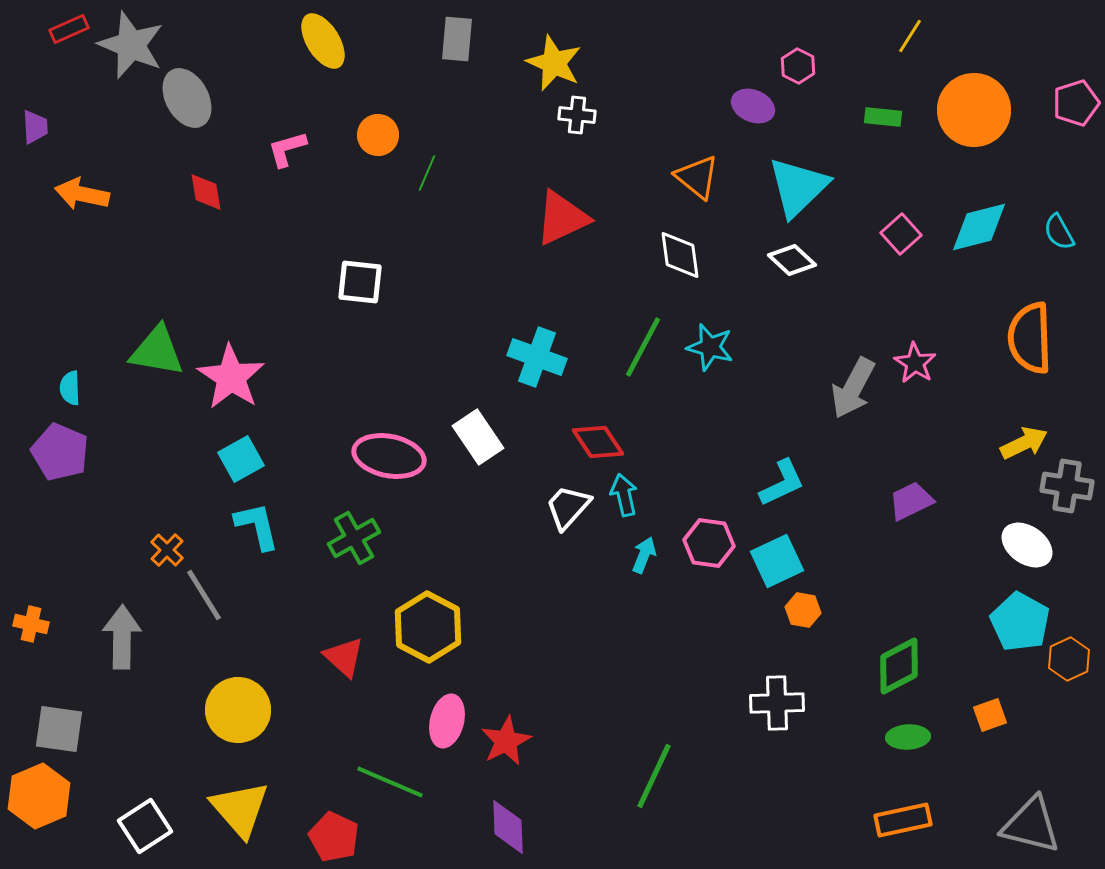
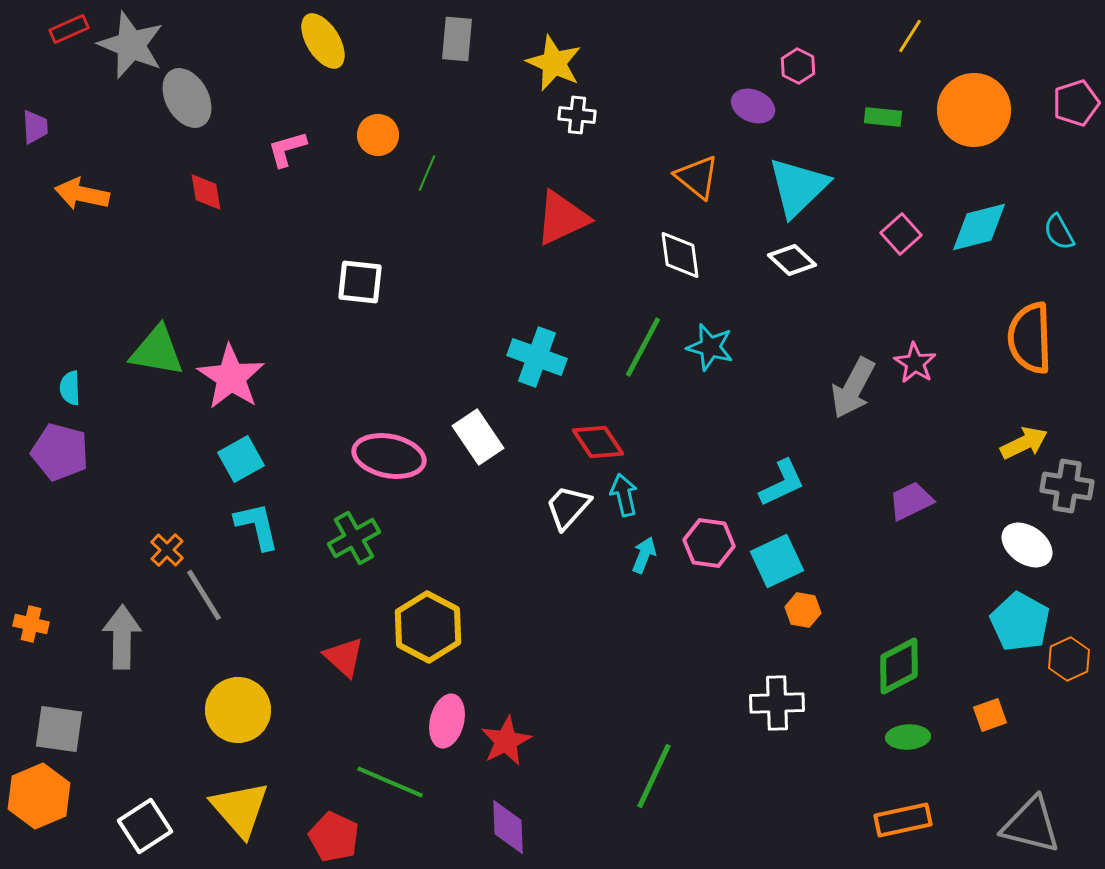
purple pentagon at (60, 452): rotated 8 degrees counterclockwise
